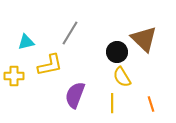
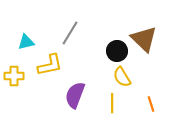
black circle: moved 1 px up
